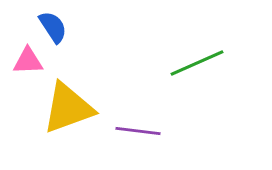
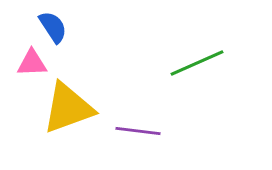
pink triangle: moved 4 px right, 2 px down
